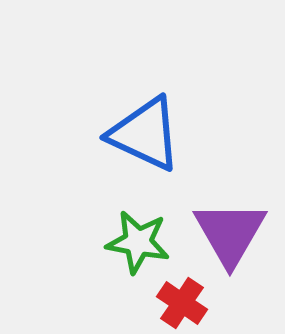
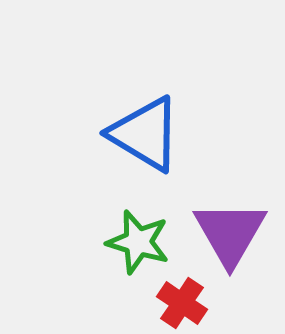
blue triangle: rotated 6 degrees clockwise
green star: rotated 6 degrees clockwise
